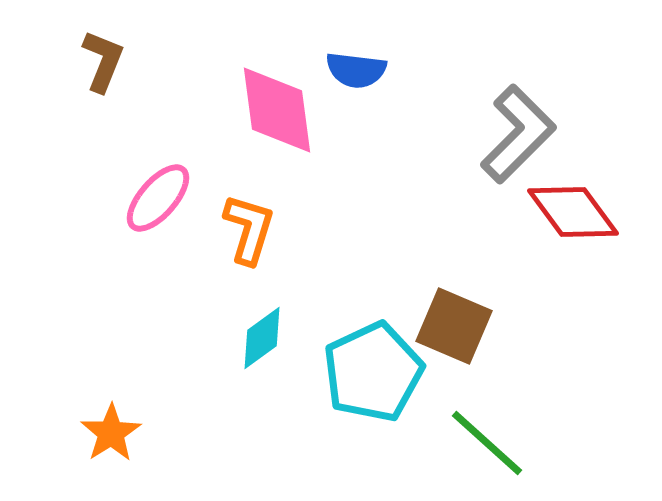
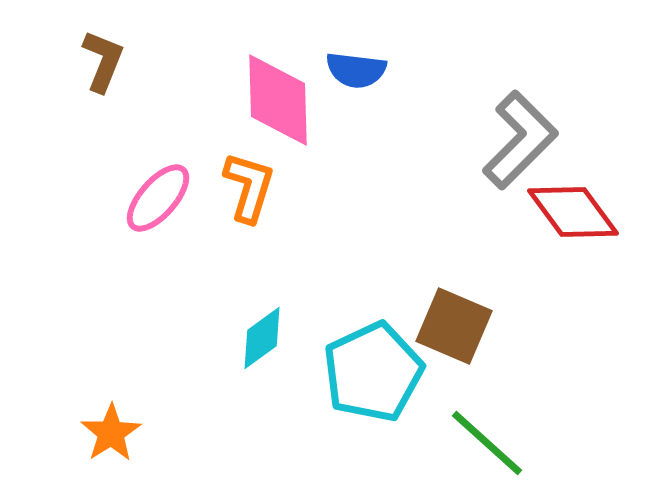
pink diamond: moved 1 px right, 10 px up; rotated 6 degrees clockwise
gray L-shape: moved 2 px right, 6 px down
orange L-shape: moved 42 px up
